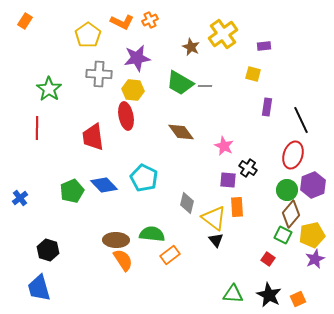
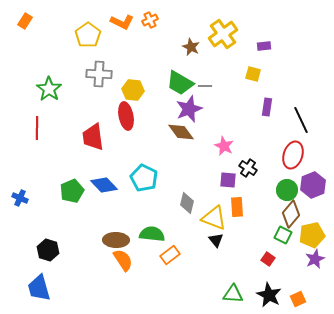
purple star at (137, 58): moved 52 px right, 51 px down; rotated 12 degrees counterclockwise
blue cross at (20, 198): rotated 28 degrees counterclockwise
yellow triangle at (214, 218): rotated 16 degrees counterclockwise
